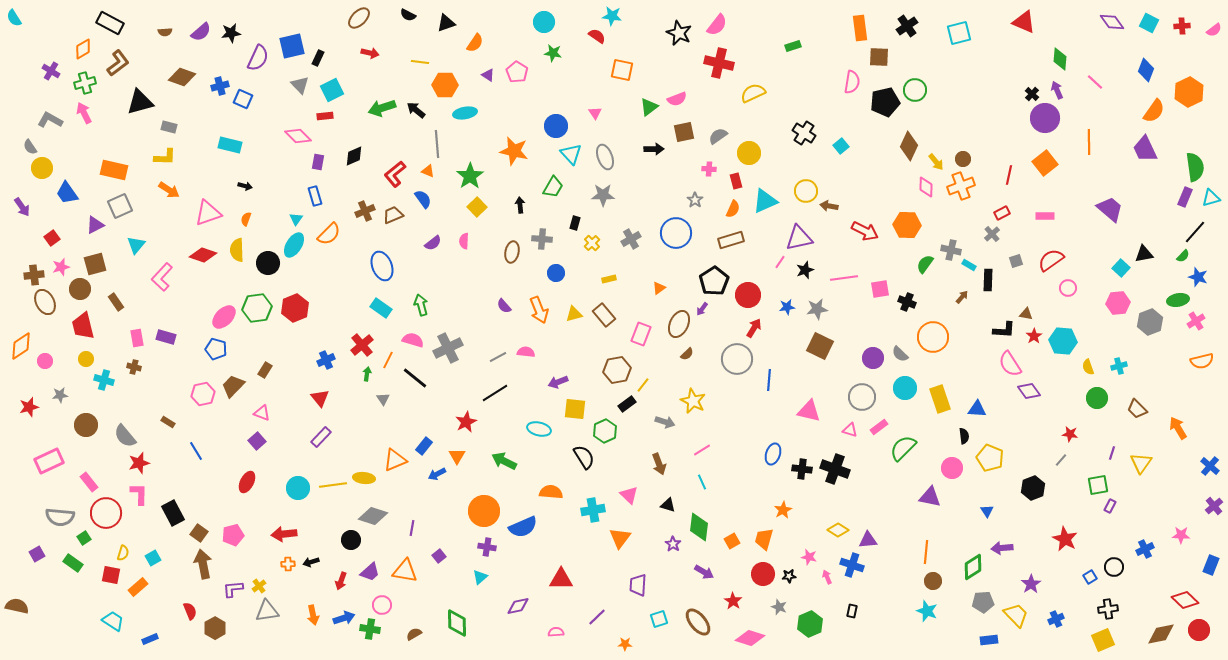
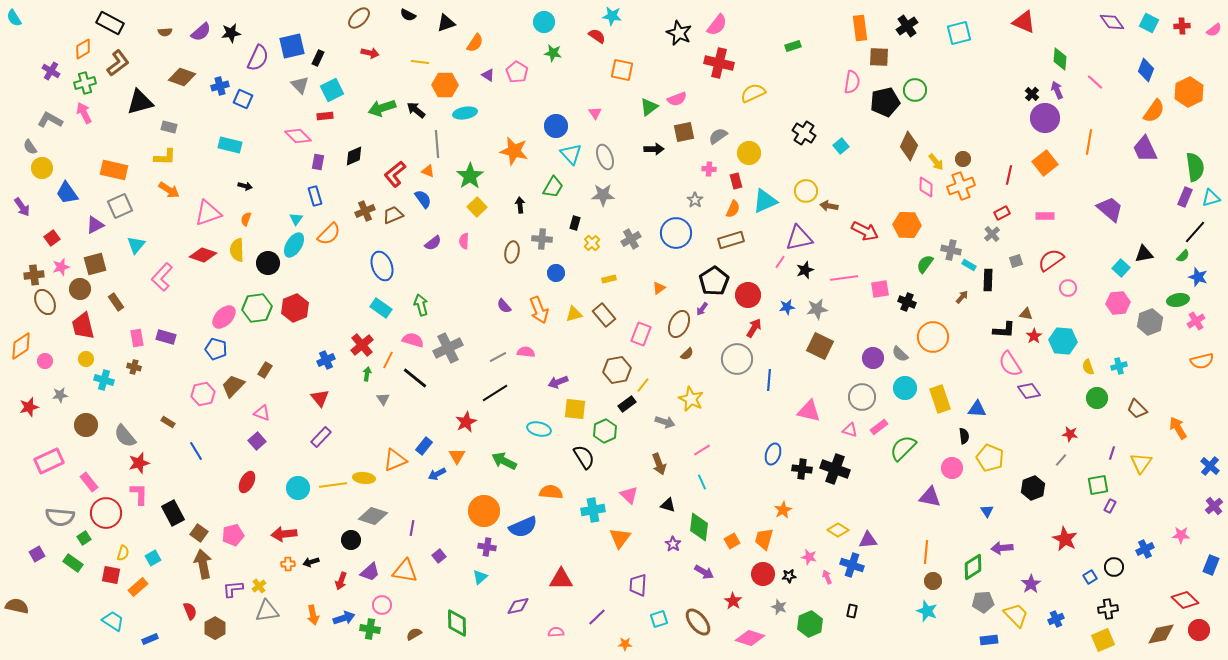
orange line at (1089, 142): rotated 10 degrees clockwise
yellow star at (693, 401): moved 2 px left, 2 px up
